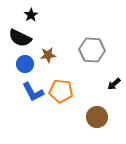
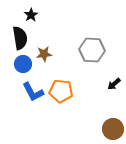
black semicircle: rotated 125 degrees counterclockwise
brown star: moved 4 px left, 1 px up
blue circle: moved 2 px left
brown circle: moved 16 px right, 12 px down
